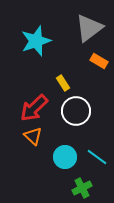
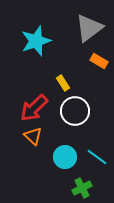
white circle: moved 1 px left
